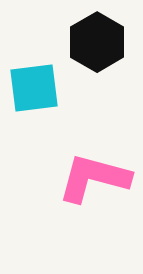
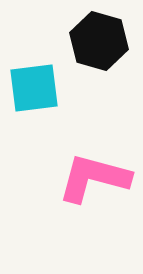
black hexagon: moved 2 px right, 1 px up; rotated 14 degrees counterclockwise
